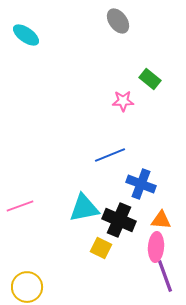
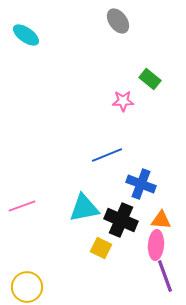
blue line: moved 3 px left
pink line: moved 2 px right
black cross: moved 2 px right
pink ellipse: moved 2 px up
